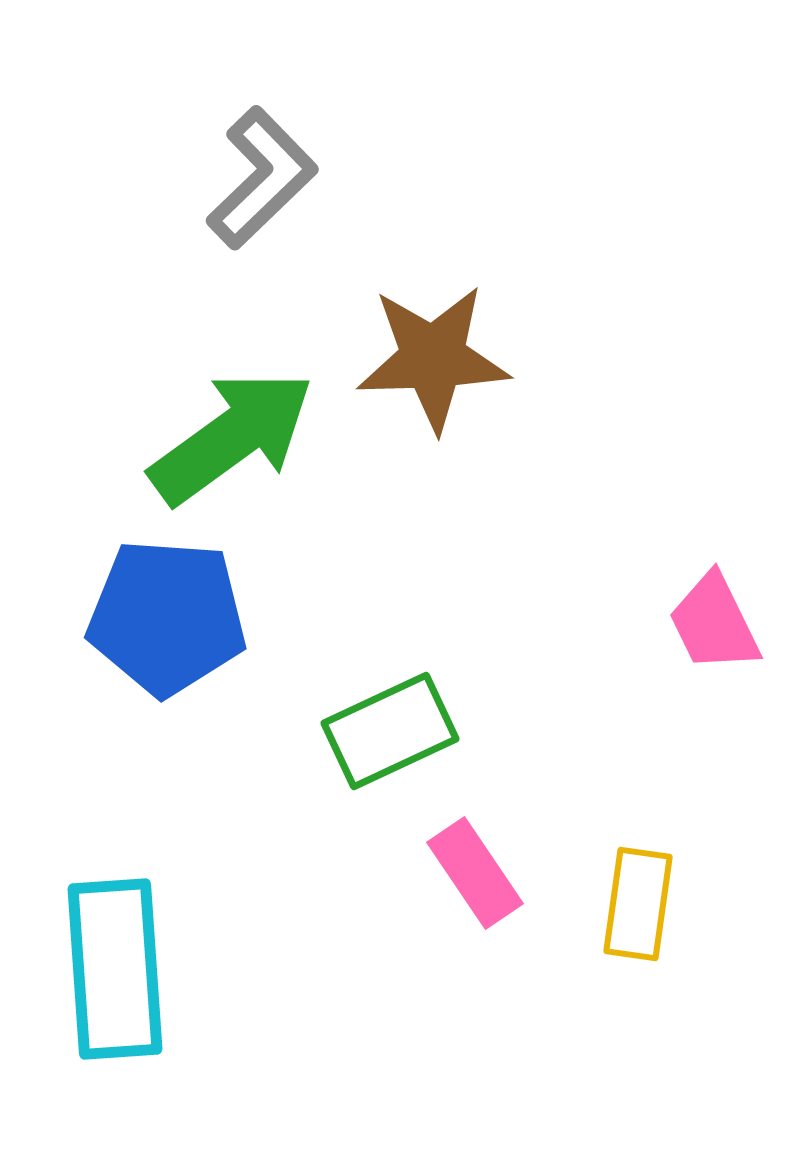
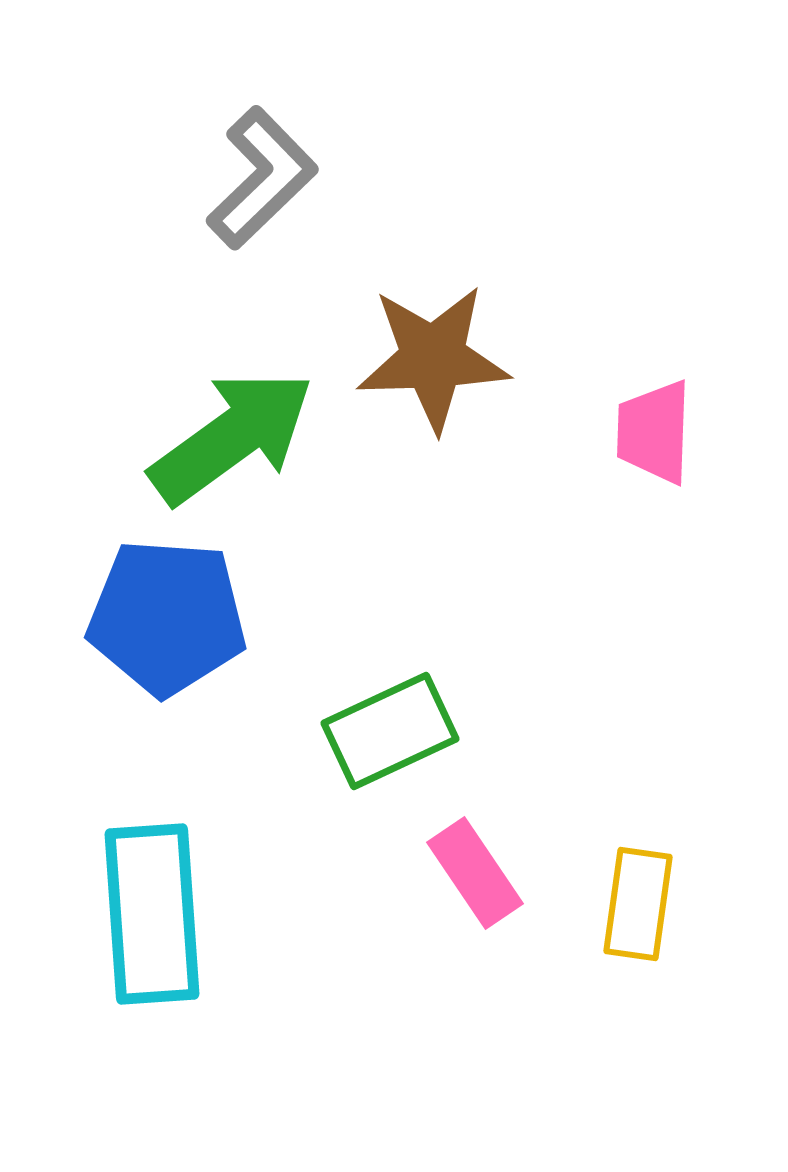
pink trapezoid: moved 60 px left, 191 px up; rotated 28 degrees clockwise
cyan rectangle: moved 37 px right, 55 px up
